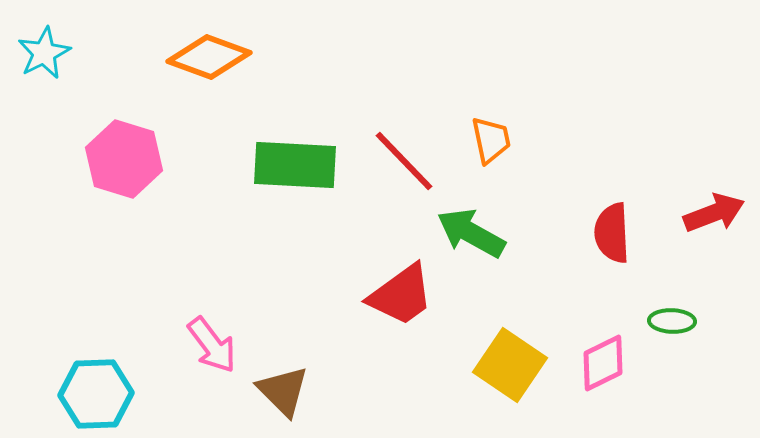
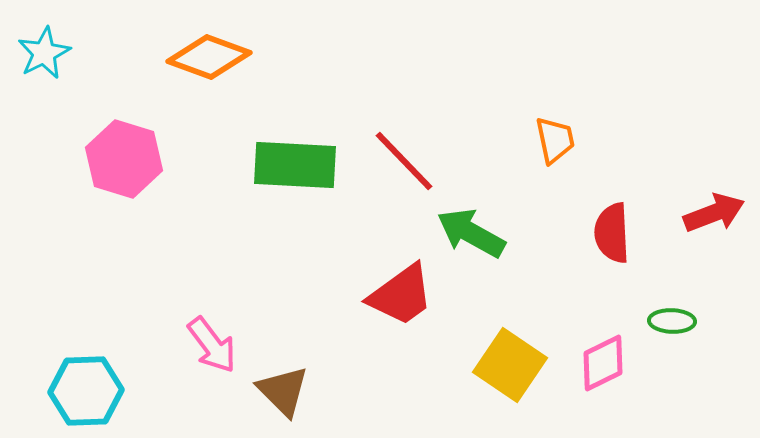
orange trapezoid: moved 64 px right
cyan hexagon: moved 10 px left, 3 px up
